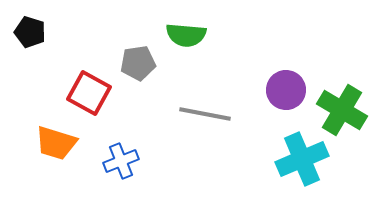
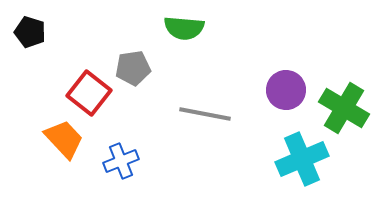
green semicircle: moved 2 px left, 7 px up
gray pentagon: moved 5 px left, 5 px down
red square: rotated 9 degrees clockwise
green cross: moved 2 px right, 2 px up
orange trapezoid: moved 8 px right, 4 px up; rotated 150 degrees counterclockwise
